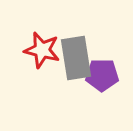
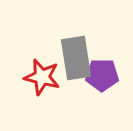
red star: moved 27 px down
